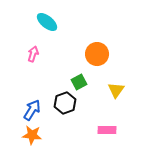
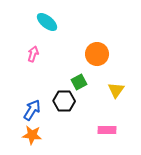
black hexagon: moved 1 px left, 2 px up; rotated 20 degrees clockwise
